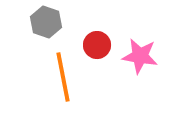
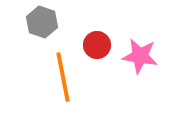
gray hexagon: moved 4 px left
